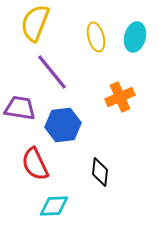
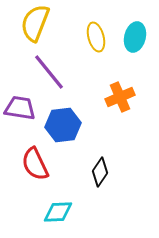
purple line: moved 3 px left
black diamond: rotated 28 degrees clockwise
cyan diamond: moved 4 px right, 6 px down
